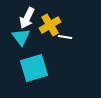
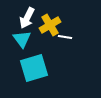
cyan triangle: moved 1 px right, 2 px down
